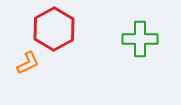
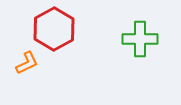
orange L-shape: moved 1 px left
